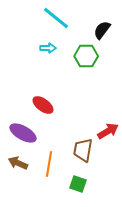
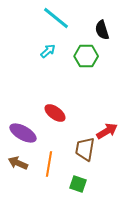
black semicircle: rotated 54 degrees counterclockwise
cyan arrow: moved 3 px down; rotated 42 degrees counterclockwise
red ellipse: moved 12 px right, 8 px down
red arrow: moved 1 px left
brown trapezoid: moved 2 px right, 1 px up
